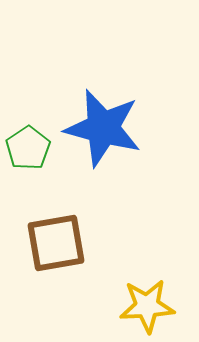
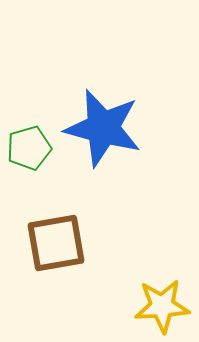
green pentagon: moved 1 px right; rotated 18 degrees clockwise
yellow star: moved 15 px right
